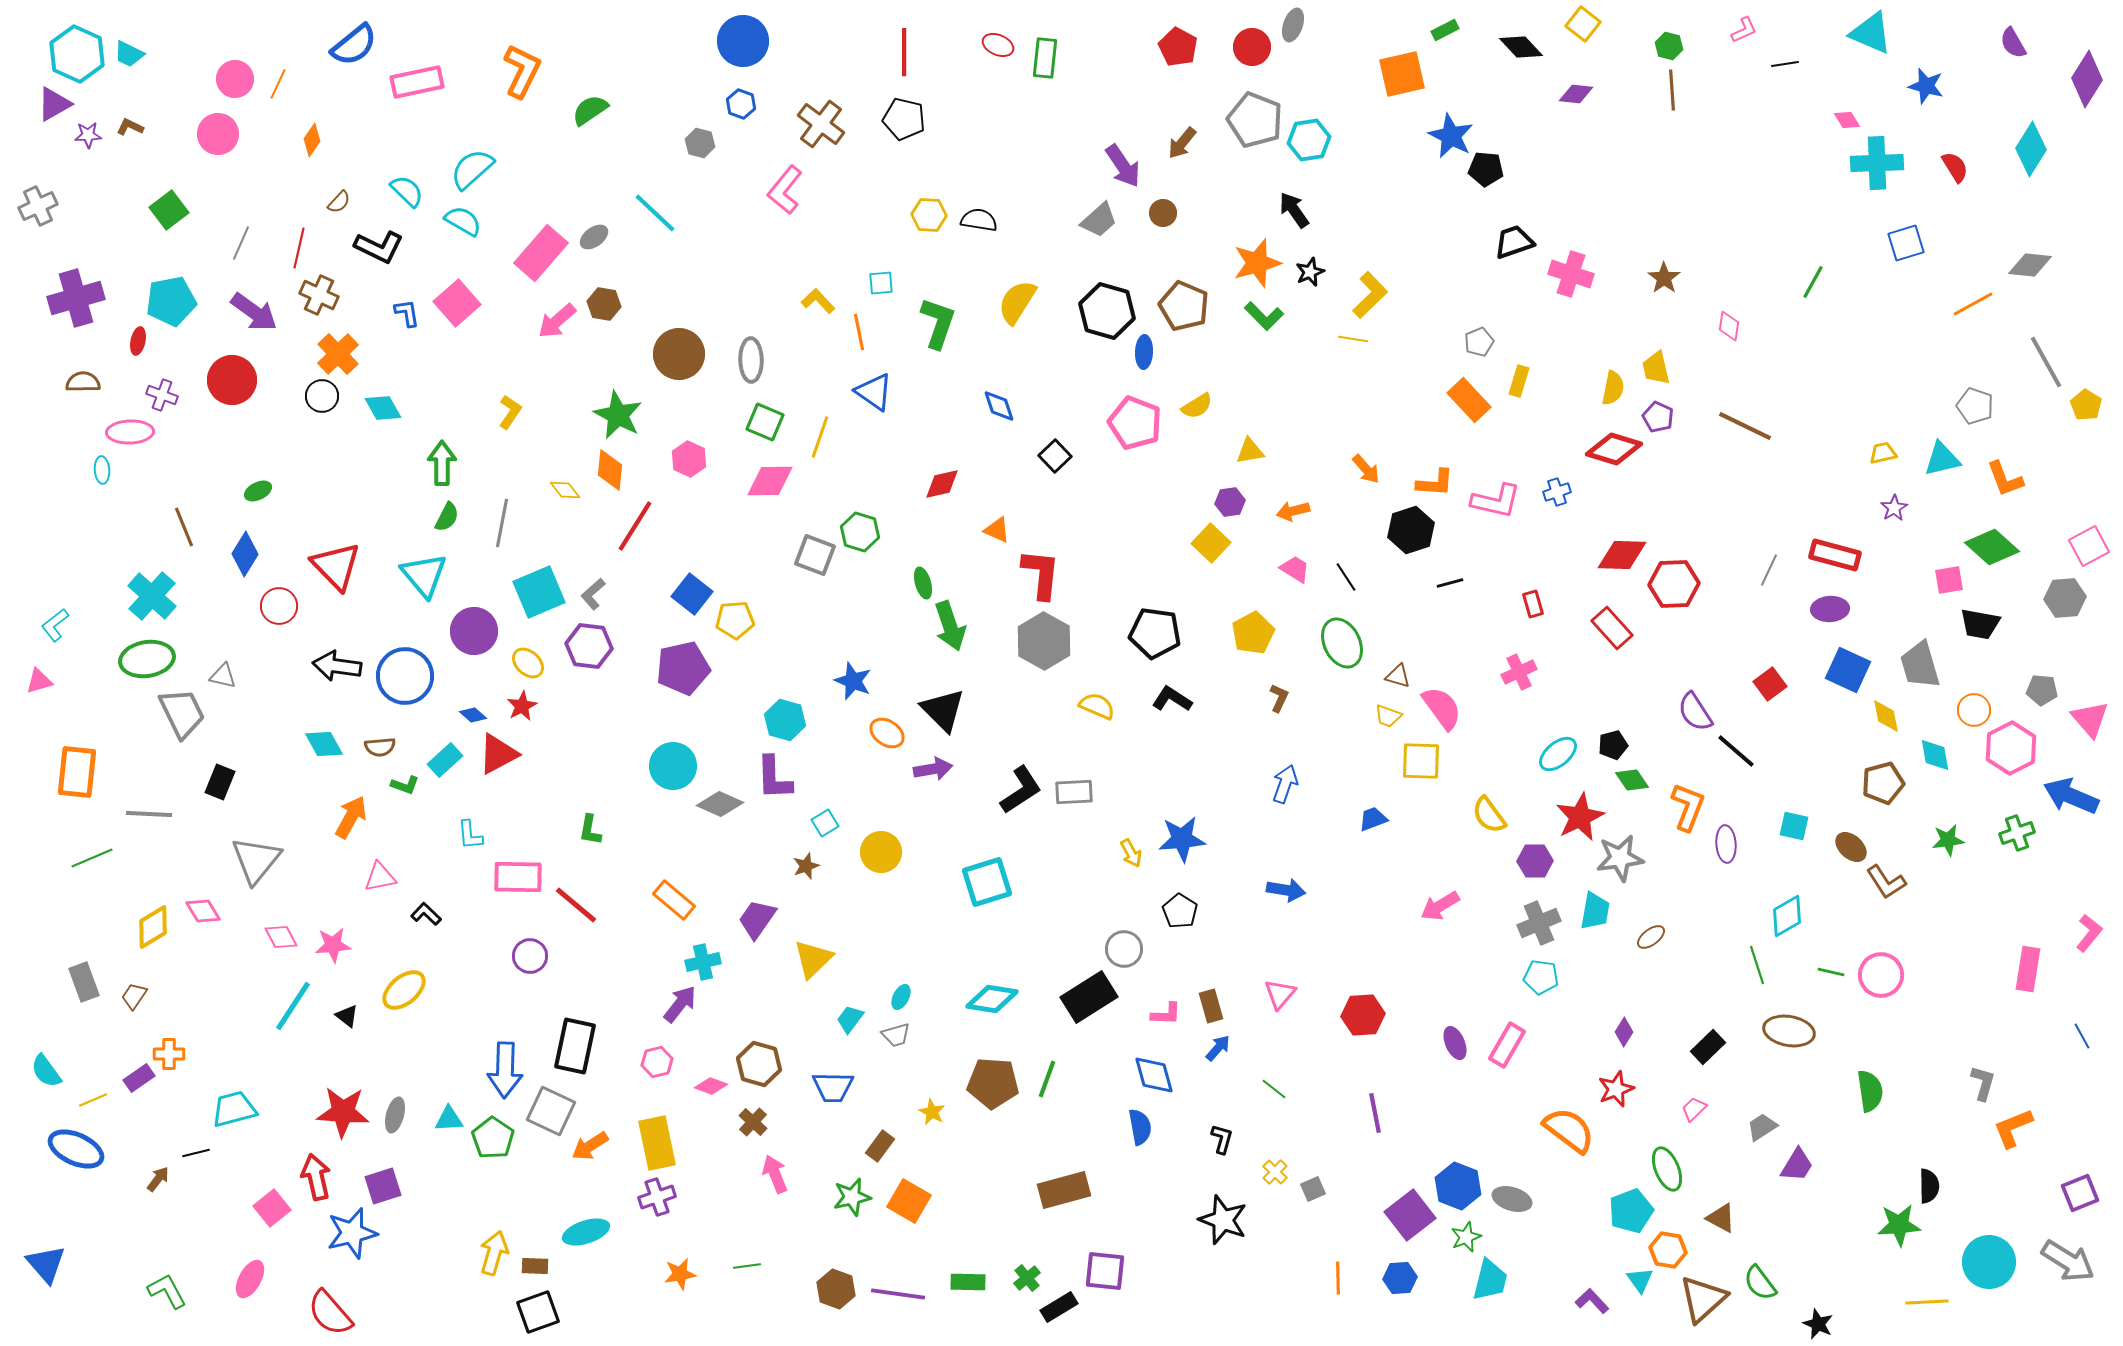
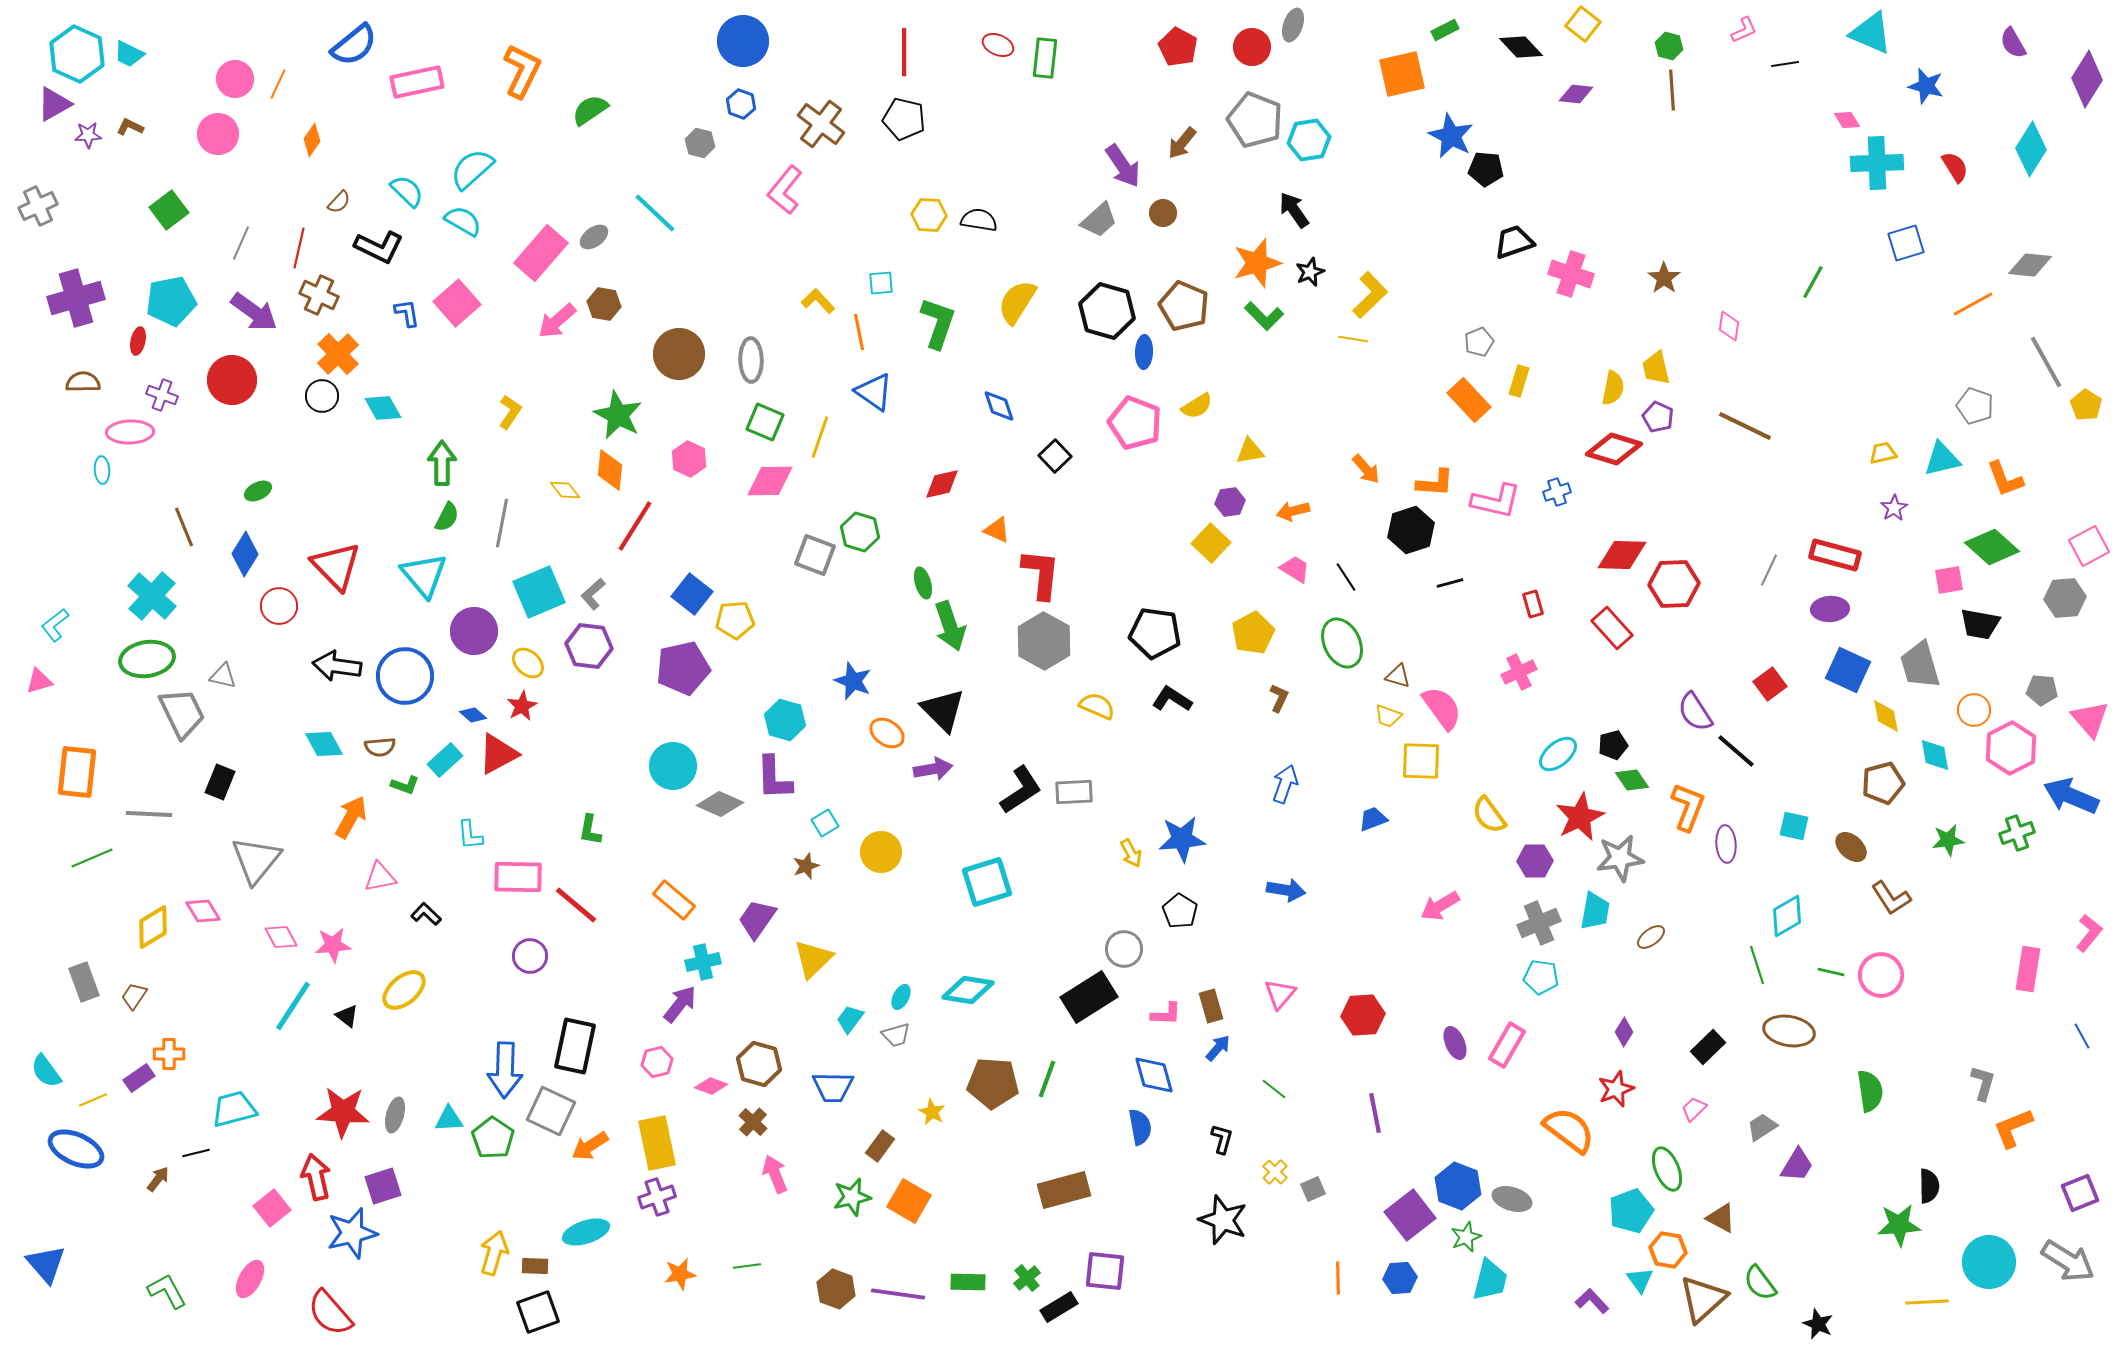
brown L-shape at (1886, 882): moved 5 px right, 16 px down
cyan diamond at (992, 999): moved 24 px left, 9 px up
